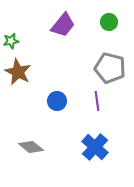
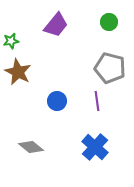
purple trapezoid: moved 7 px left
